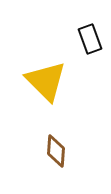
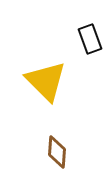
brown diamond: moved 1 px right, 1 px down
